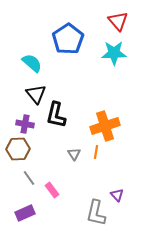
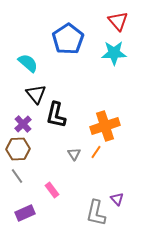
cyan semicircle: moved 4 px left
purple cross: moved 2 px left; rotated 36 degrees clockwise
orange line: rotated 24 degrees clockwise
gray line: moved 12 px left, 2 px up
purple triangle: moved 4 px down
